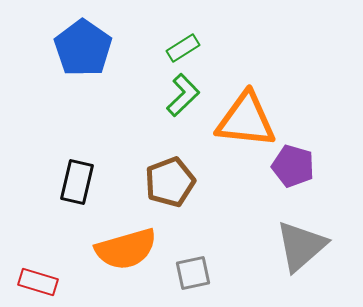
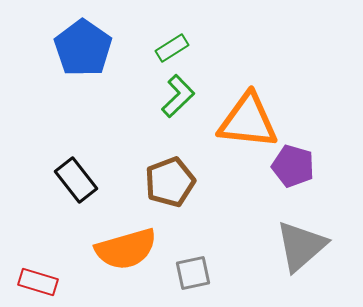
green rectangle: moved 11 px left
green L-shape: moved 5 px left, 1 px down
orange triangle: moved 2 px right, 1 px down
black rectangle: moved 1 px left, 2 px up; rotated 51 degrees counterclockwise
